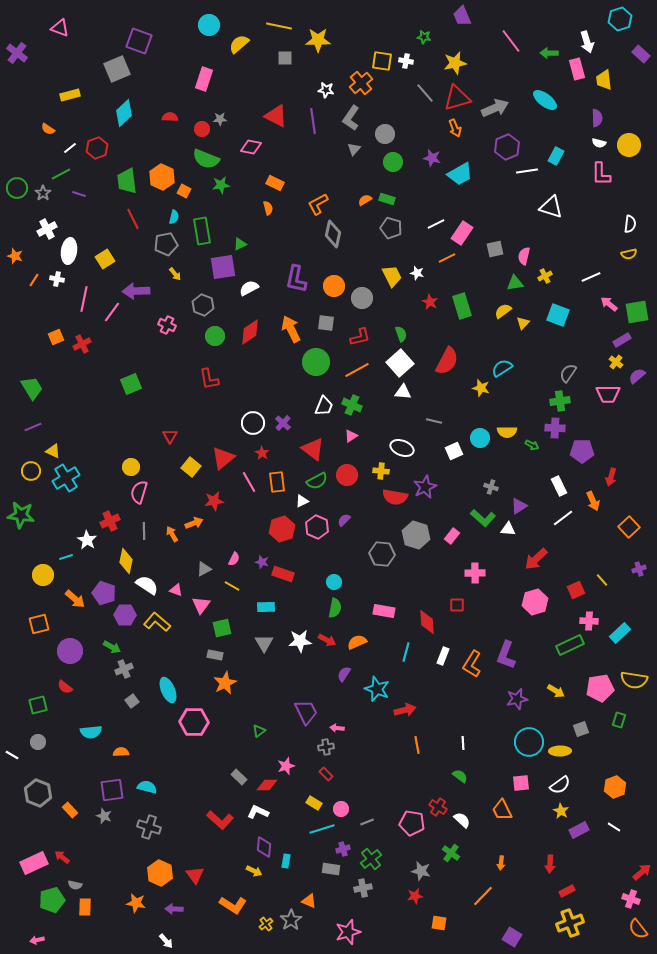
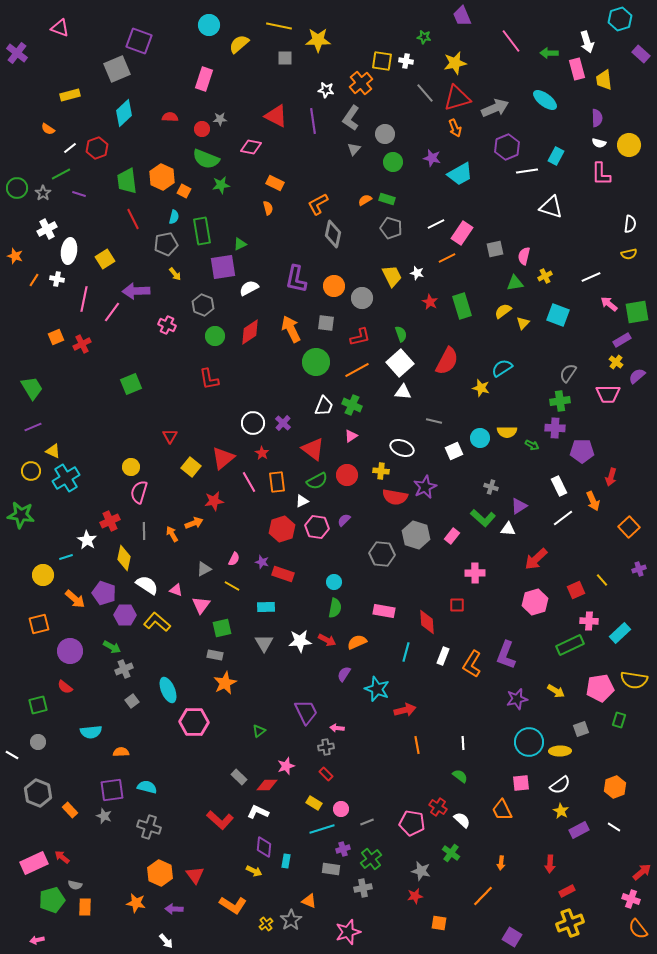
pink hexagon at (317, 527): rotated 15 degrees counterclockwise
yellow diamond at (126, 561): moved 2 px left, 3 px up
